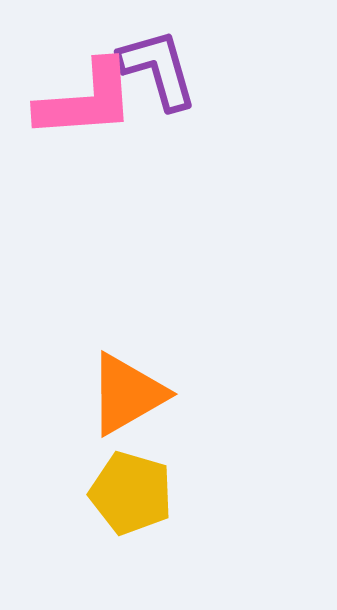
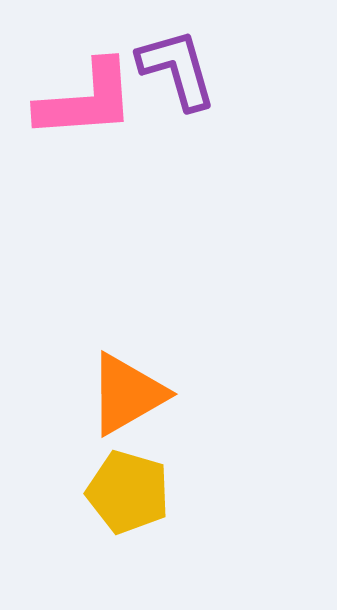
purple L-shape: moved 19 px right
yellow pentagon: moved 3 px left, 1 px up
